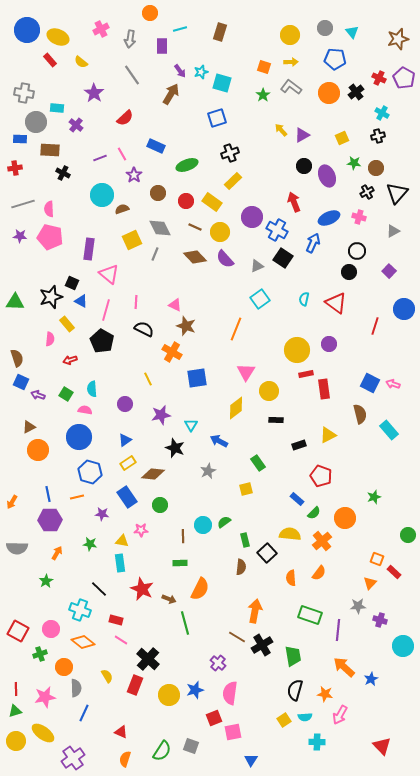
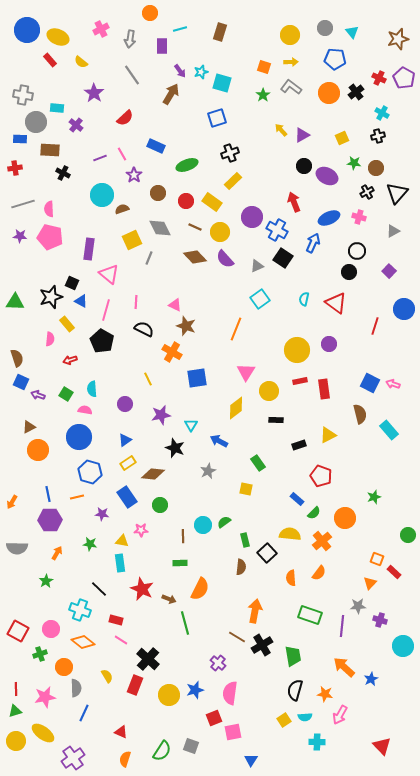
gray cross at (24, 93): moved 1 px left, 2 px down
purple ellipse at (327, 176): rotated 40 degrees counterclockwise
gray line at (155, 254): moved 6 px left, 4 px down
red rectangle at (306, 374): moved 6 px left, 7 px down
yellow square at (246, 489): rotated 24 degrees clockwise
purple line at (338, 630): moved 4 px right, 4 px up
